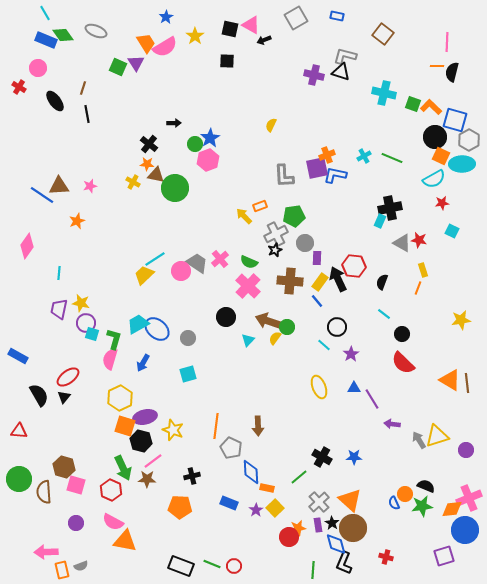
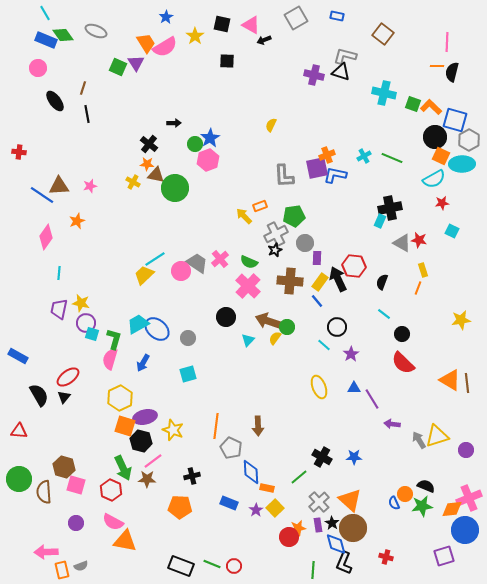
black square at (230, 29): moved 8 px left, 5 px up
red cross at (19, 87): moved 65 px down; rotated 24 degrees counterclockwise
pink diamond at (27, 246): moved 19 px right, 9 px up
